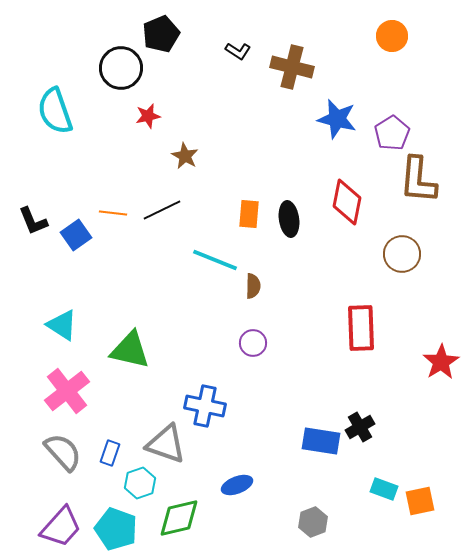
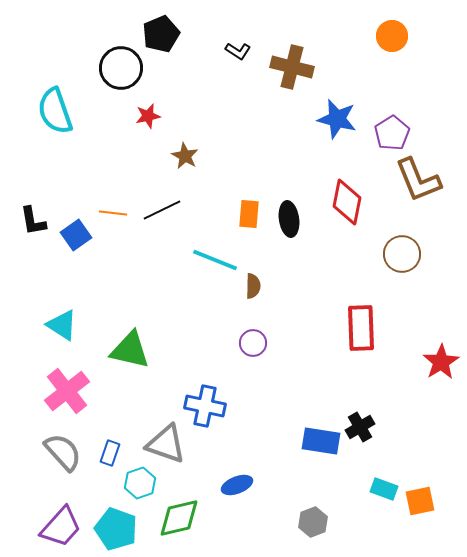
brown L-shape at (418, 180): rotated 27 degrees counterclockwise
black L-shape at (33, 221): rotated 12 degrees clockwise
